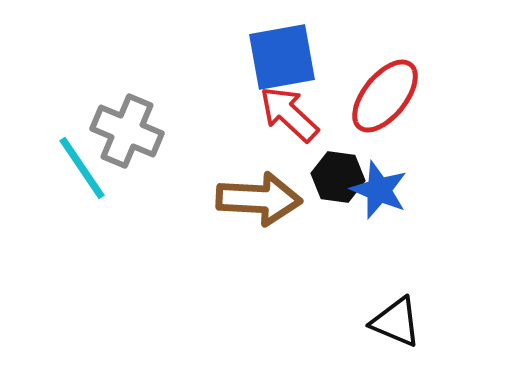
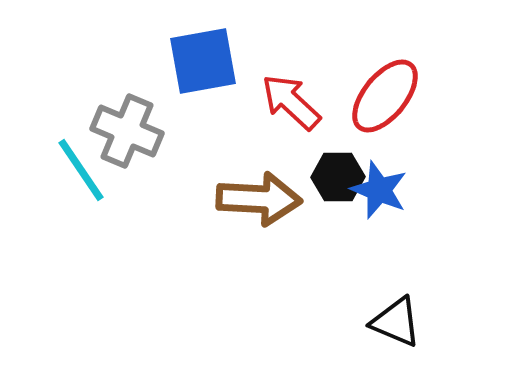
blue square: moved 79 px left, 4 px down
red arrow: moved 2 px right, 12 px up
cyan line: moved 1 px left, 2 px down
black hexagon: rotated 9 degrees counterclockwise
